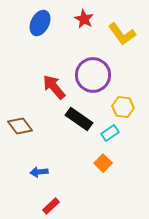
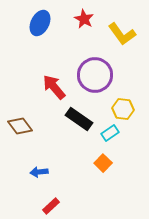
purple circle: moved 2 px right
yellow hexagon: moved 2 px down
